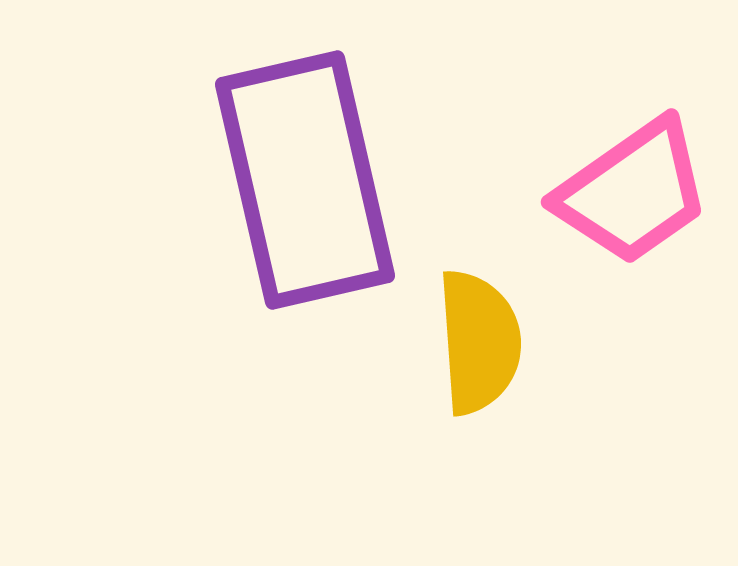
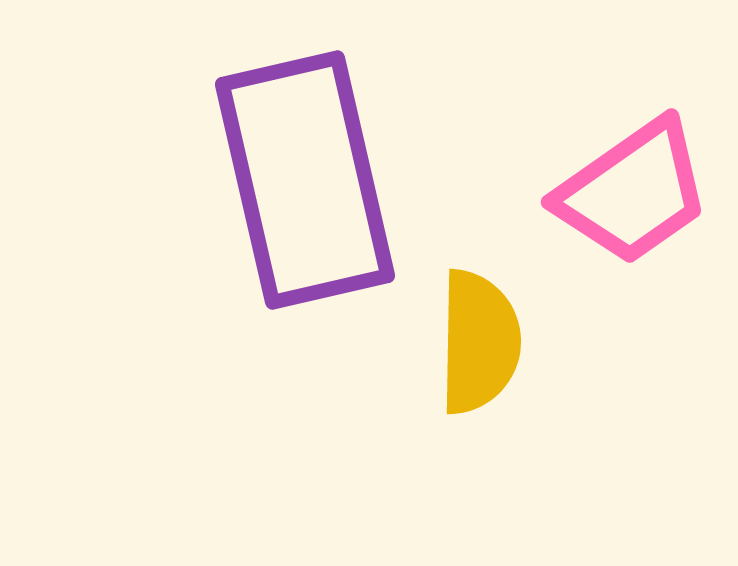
yellow semicircle: rotated 5 degrees clockwise
